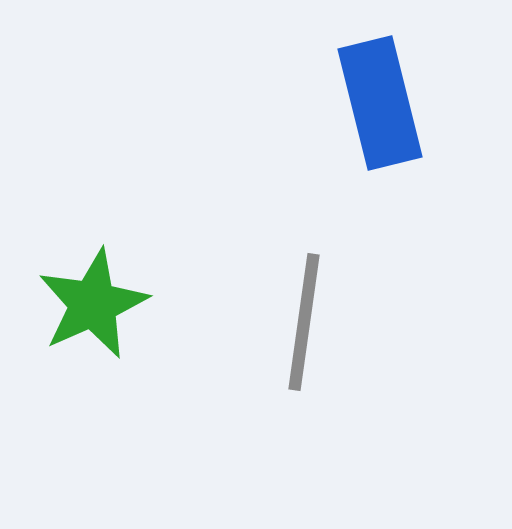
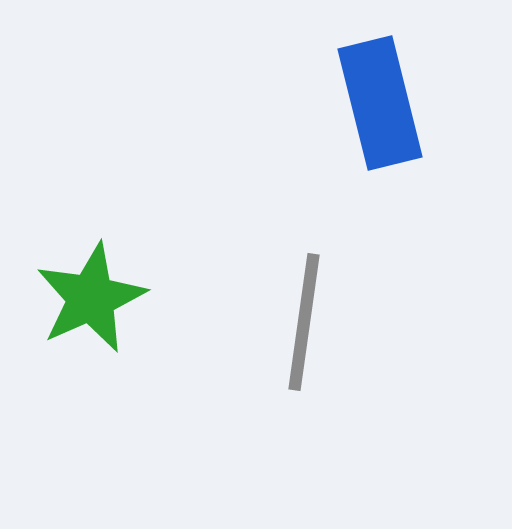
green star: moved 2 px left, 6 px up
